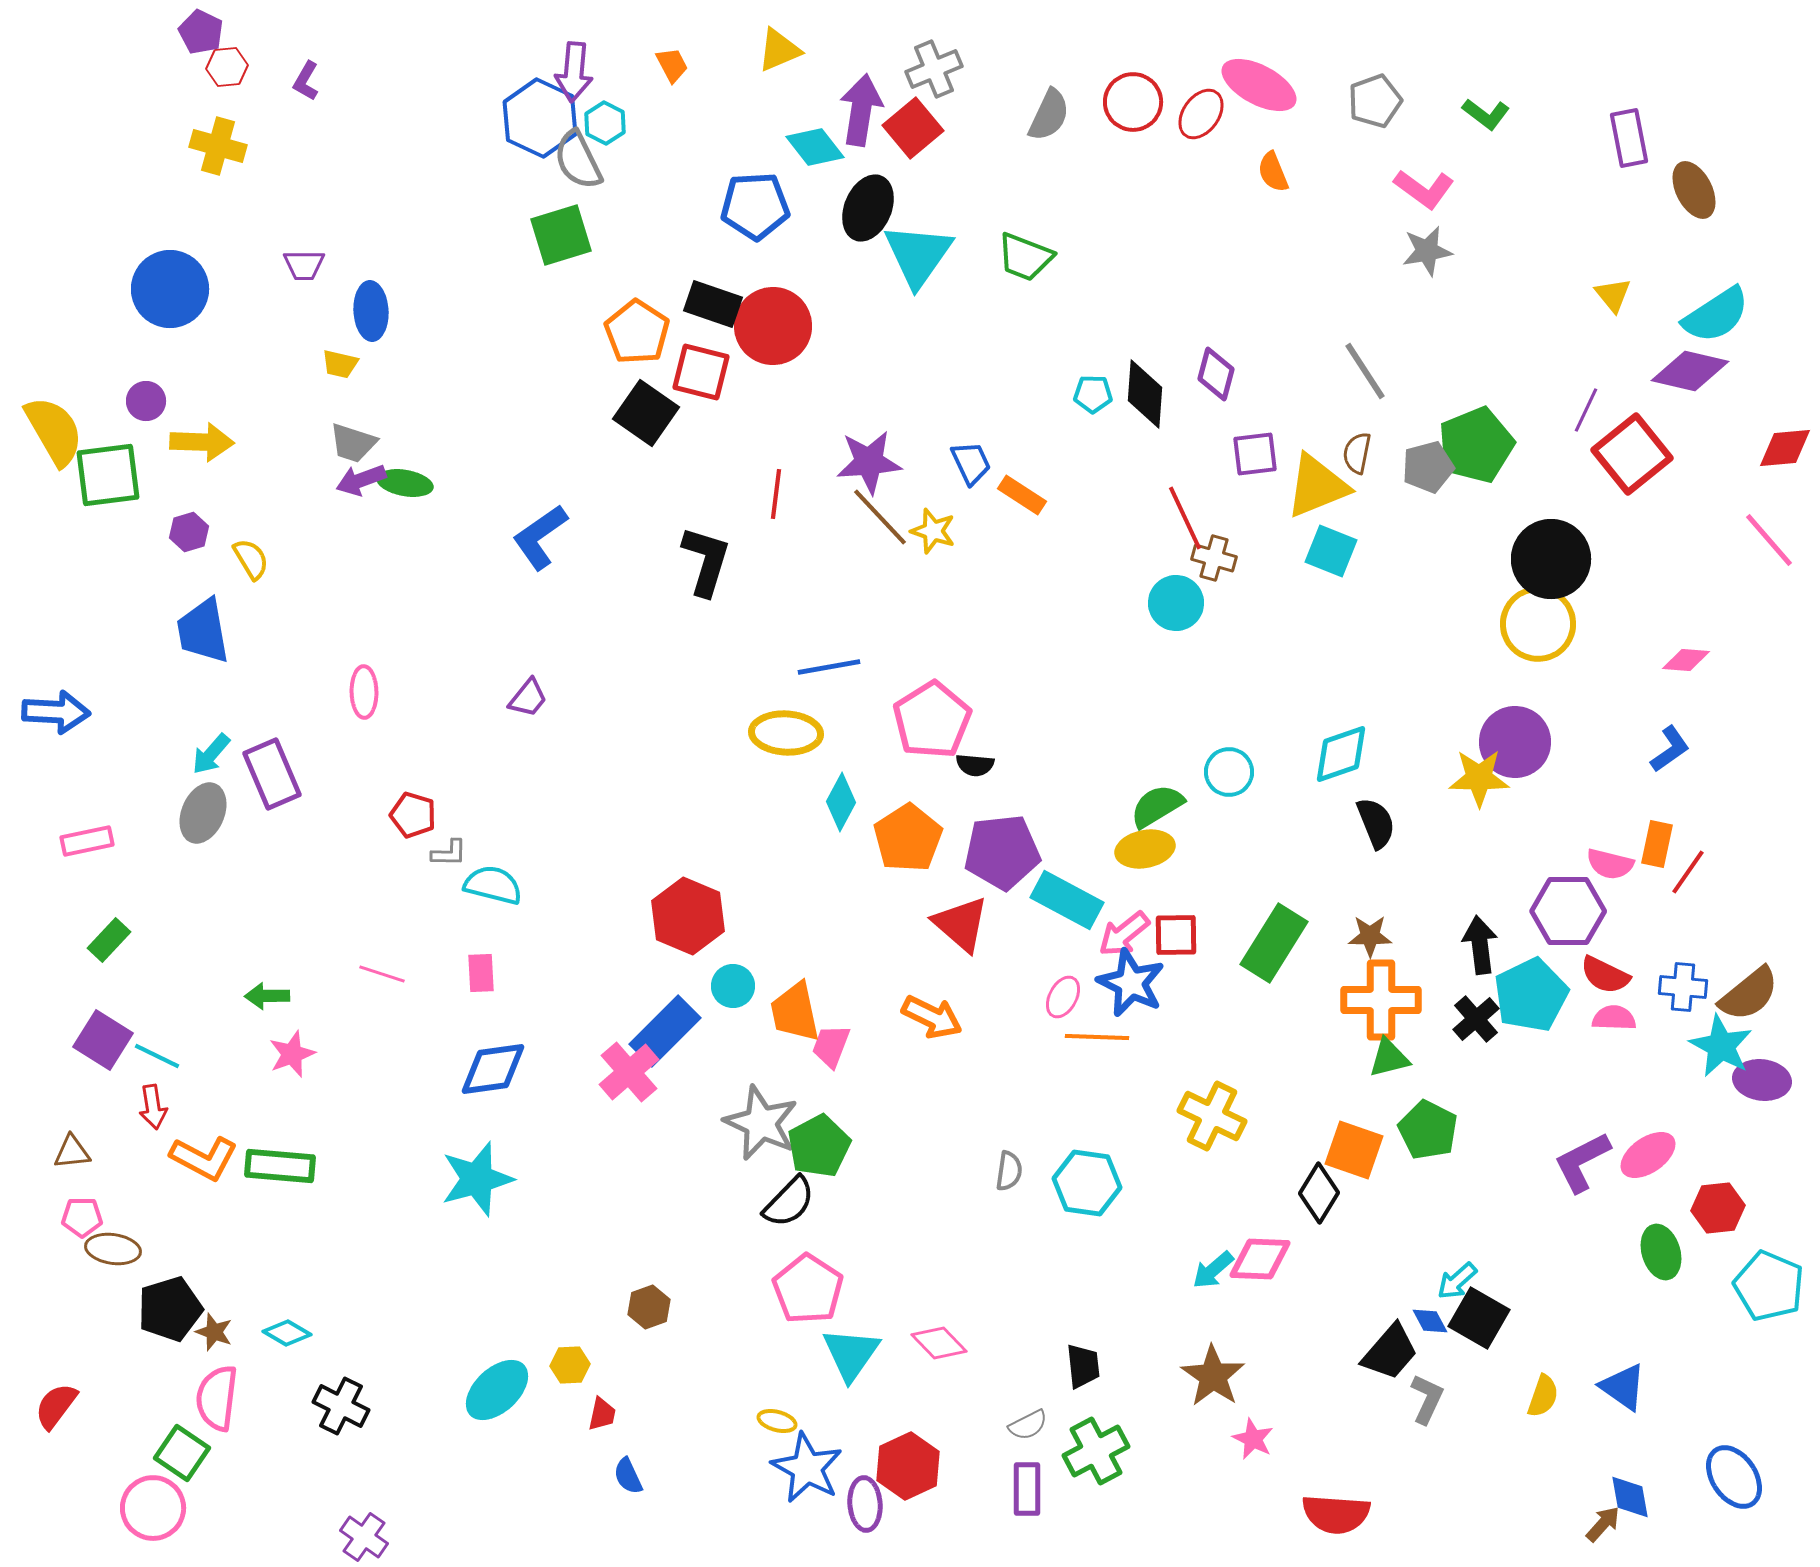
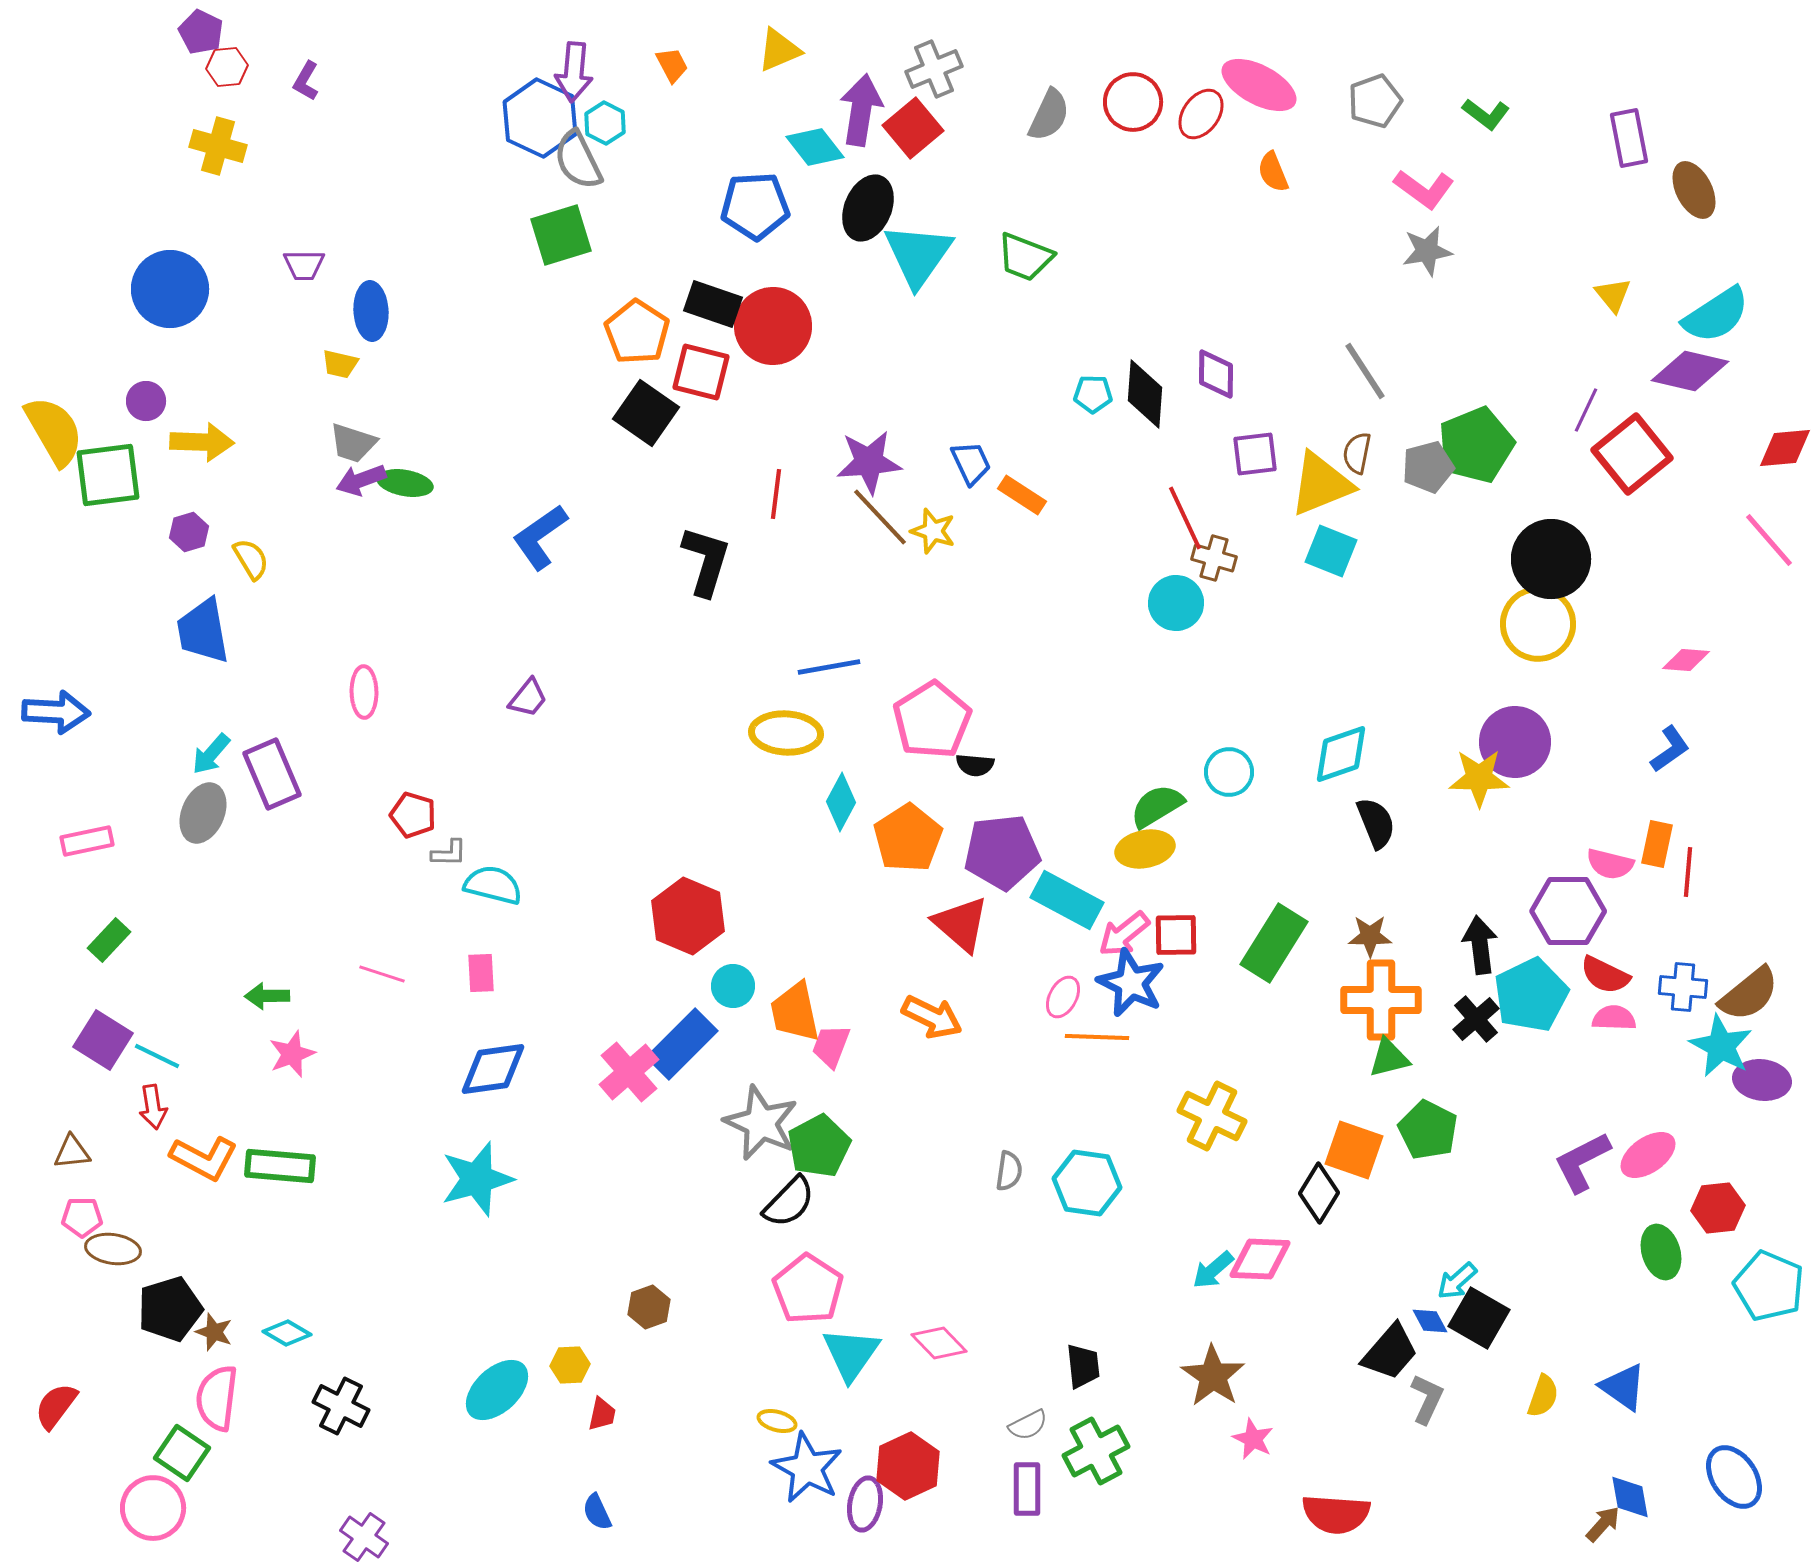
purple diamond at (1216, 374): rotated 14 degrees counterclockwise
yellow triangle at (1317, 486): moved 4 px right, 2 px up
red line at (1688, 872): rotated 30 degrees counterclockwise
blue rectangle at (665, 1031): moved 17 px right, 13 px down
blue semicircle at (628, 1476): moved 31 px left, 36 px down
purple ellipse at (865, 1504): rotated 14 degrees clockwise
